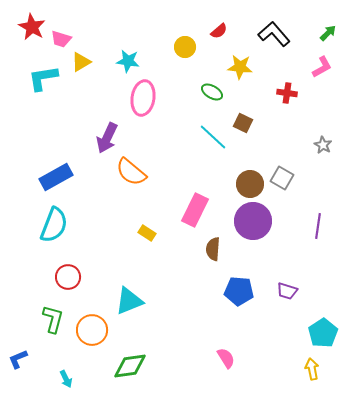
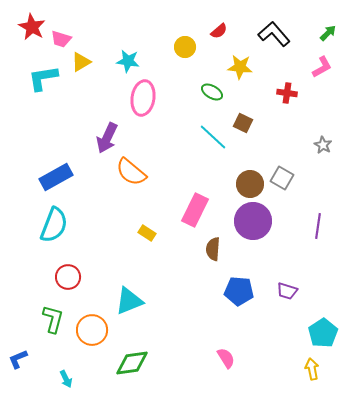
green diamond: moved 2 px right, 3 px up
